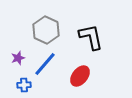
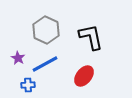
purple star: rotated 24 degrees counterclockwise
blue line: rotated 20 degrees clockwise
red ellipse: moved 4 px right
blue cross: moved 4 px right
